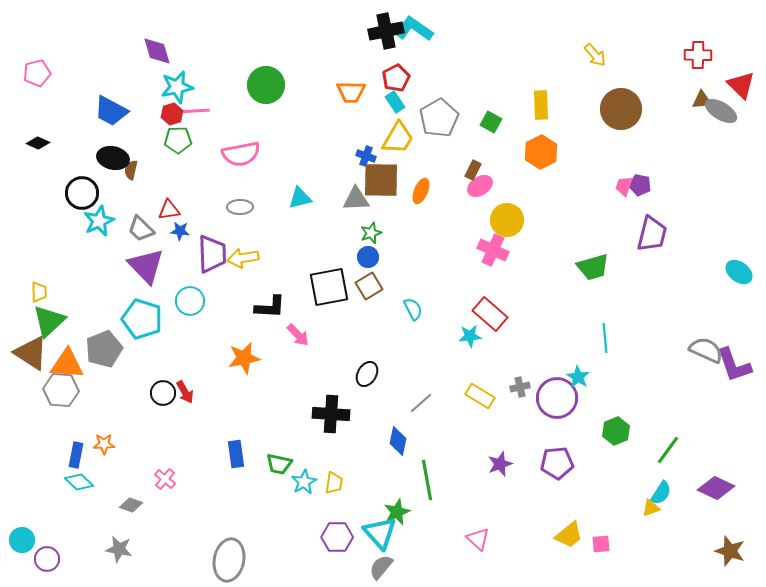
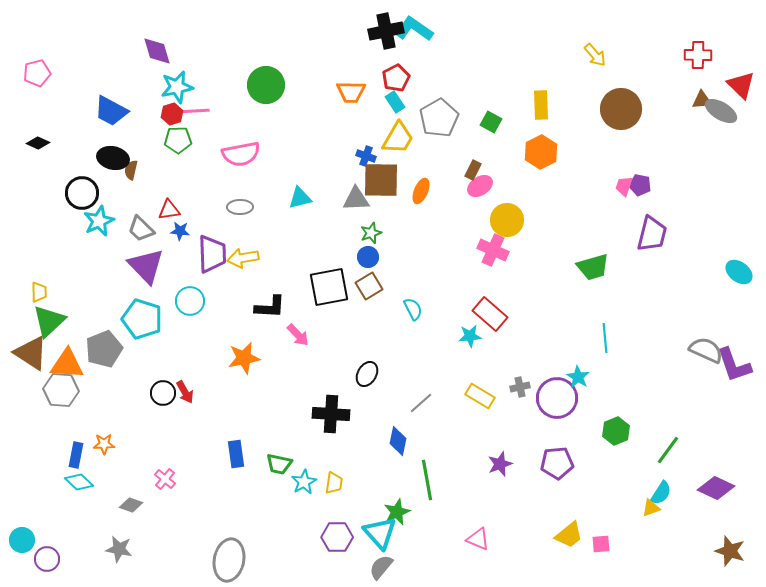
pink triangle at (478, 539): rotated 20 degrees counterclockwise
